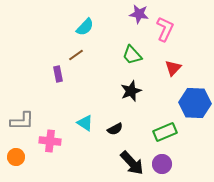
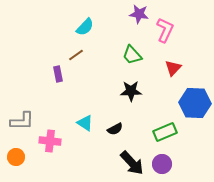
pink L-shape: moved 1 px down
black star: rotated 20 degrees clockwise
